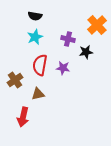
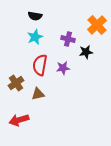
purple star: rotated 16 degrees counterclockwise
brown cross: moved 1 px right, 3 px down
red arrow: moved 4 px left, 3 px down; rotated 60 degrees clockwise
